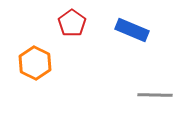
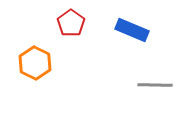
red pentagon: moved 1 px left
gray line: moved 10 px up
